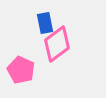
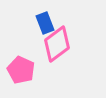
blue rectangle: rotated 10 degrees counterclockwise
